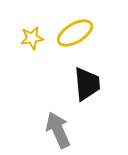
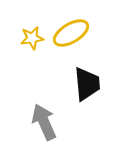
yellow ellipse: moved 4 px left
gray arrow: moved 14 px left, 8 px up
